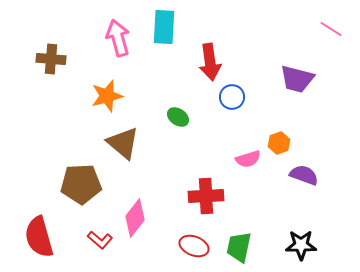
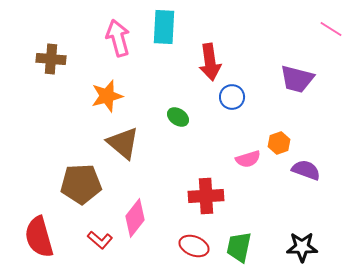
purple semicircle: moved 2 px right, 5 px up
black star: moved 1 px right, 2 px down
